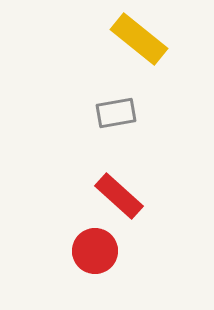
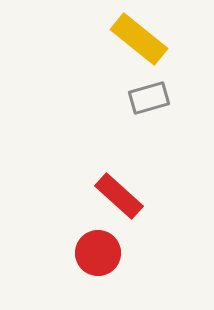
gray rectangle: moved 33 px right, 15 px up; rotated 6 degrees counterclockwise
red circle: moved 3 px right, 2 px down
